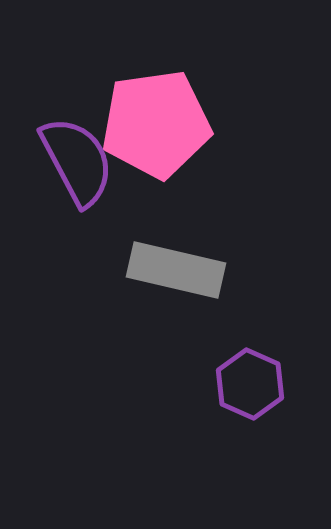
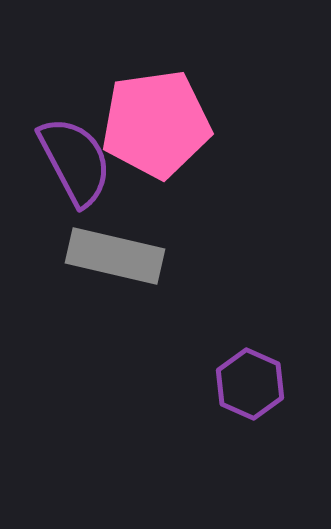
purple semicircle: moved 2 px left
gray rectangle: moved 61 px left, 14 px up
